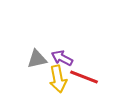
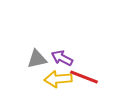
yellow arrow: rotated 96 degrees clockwise
